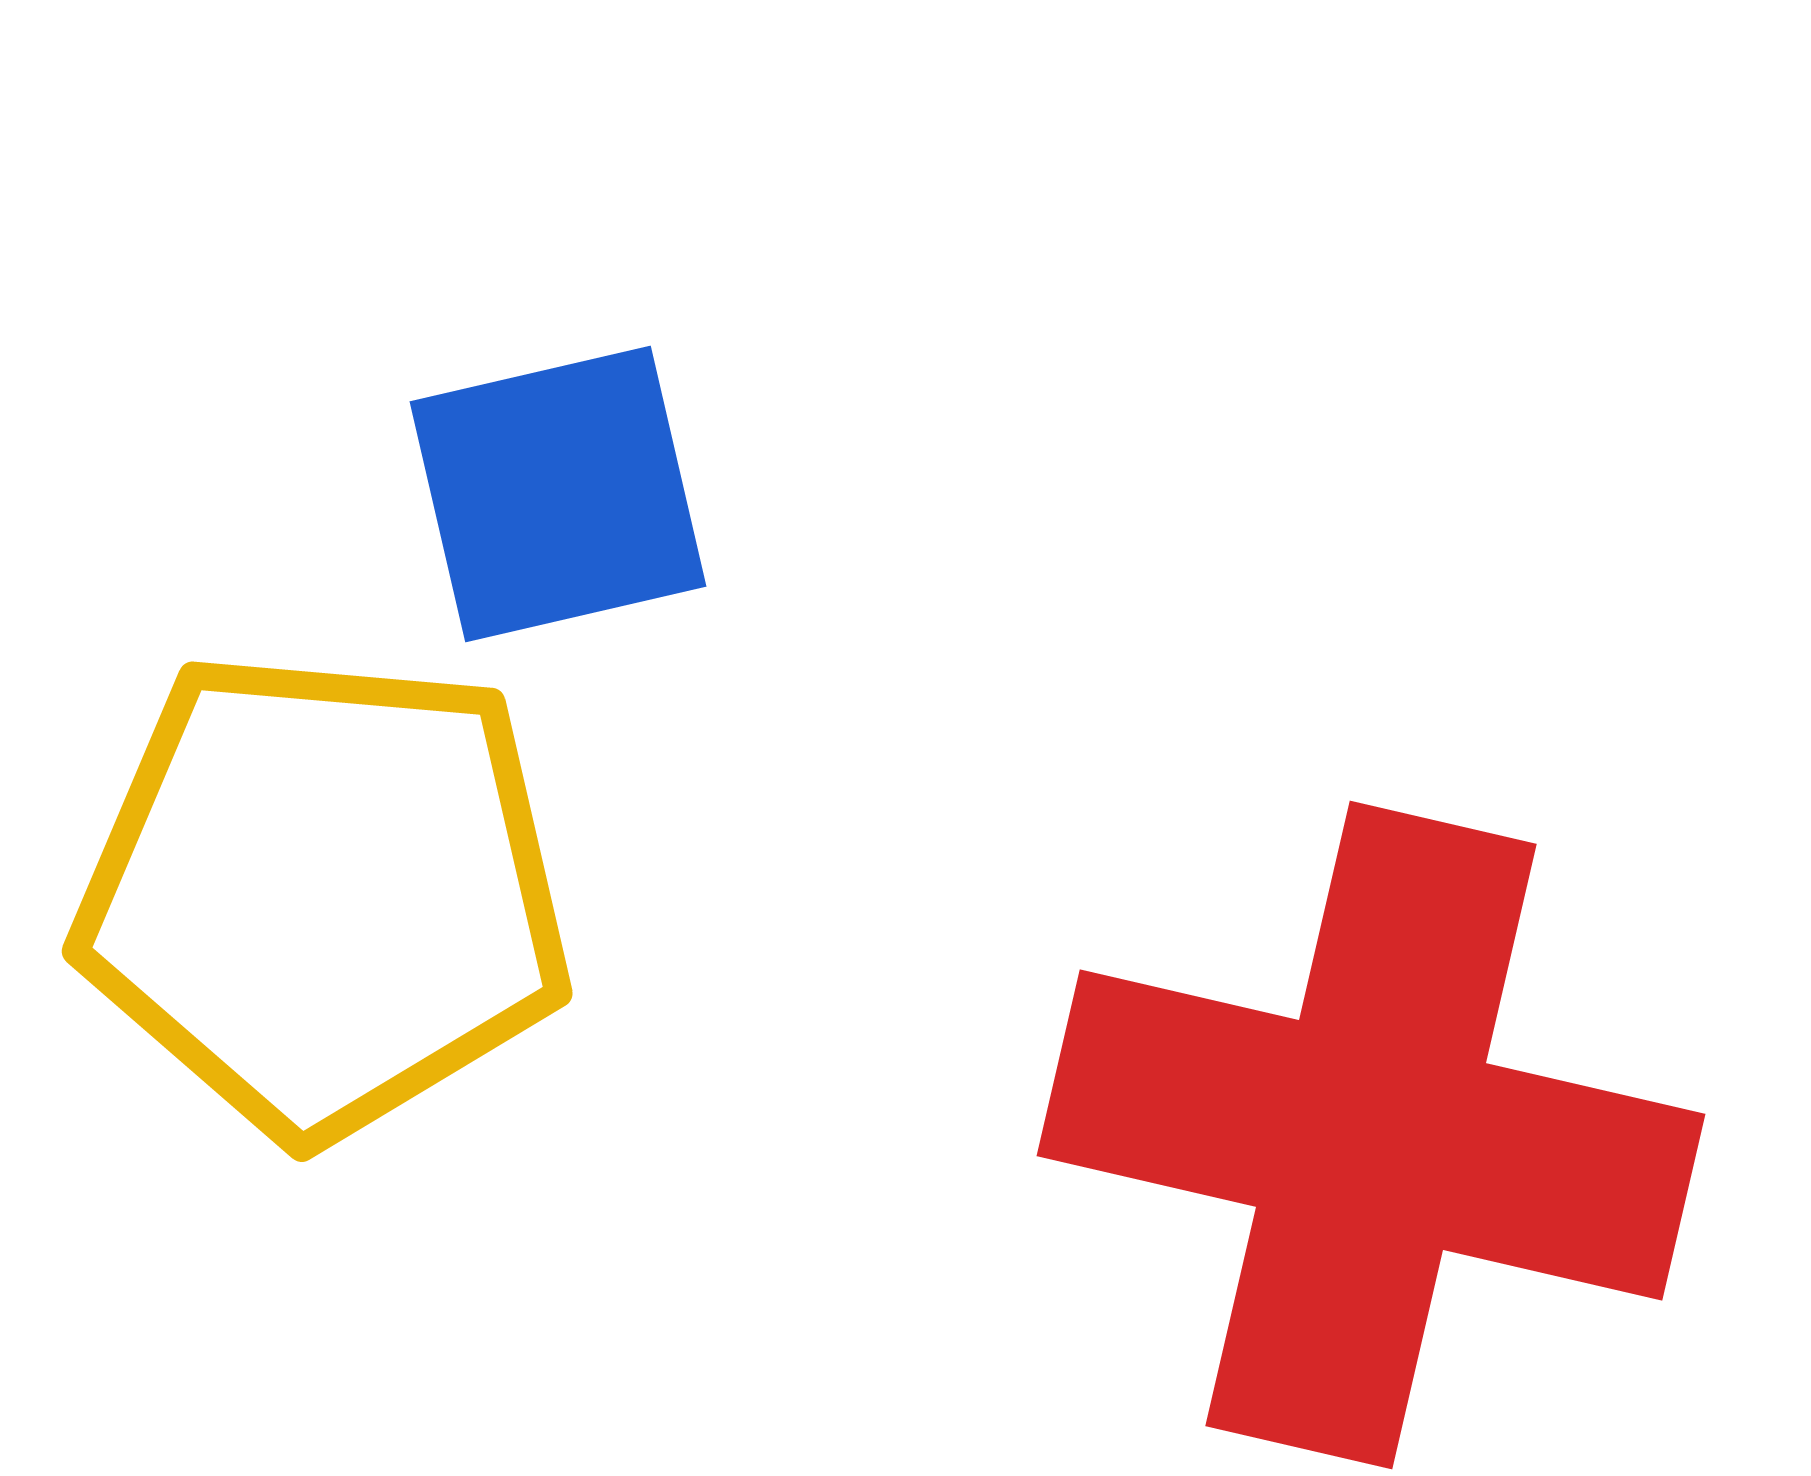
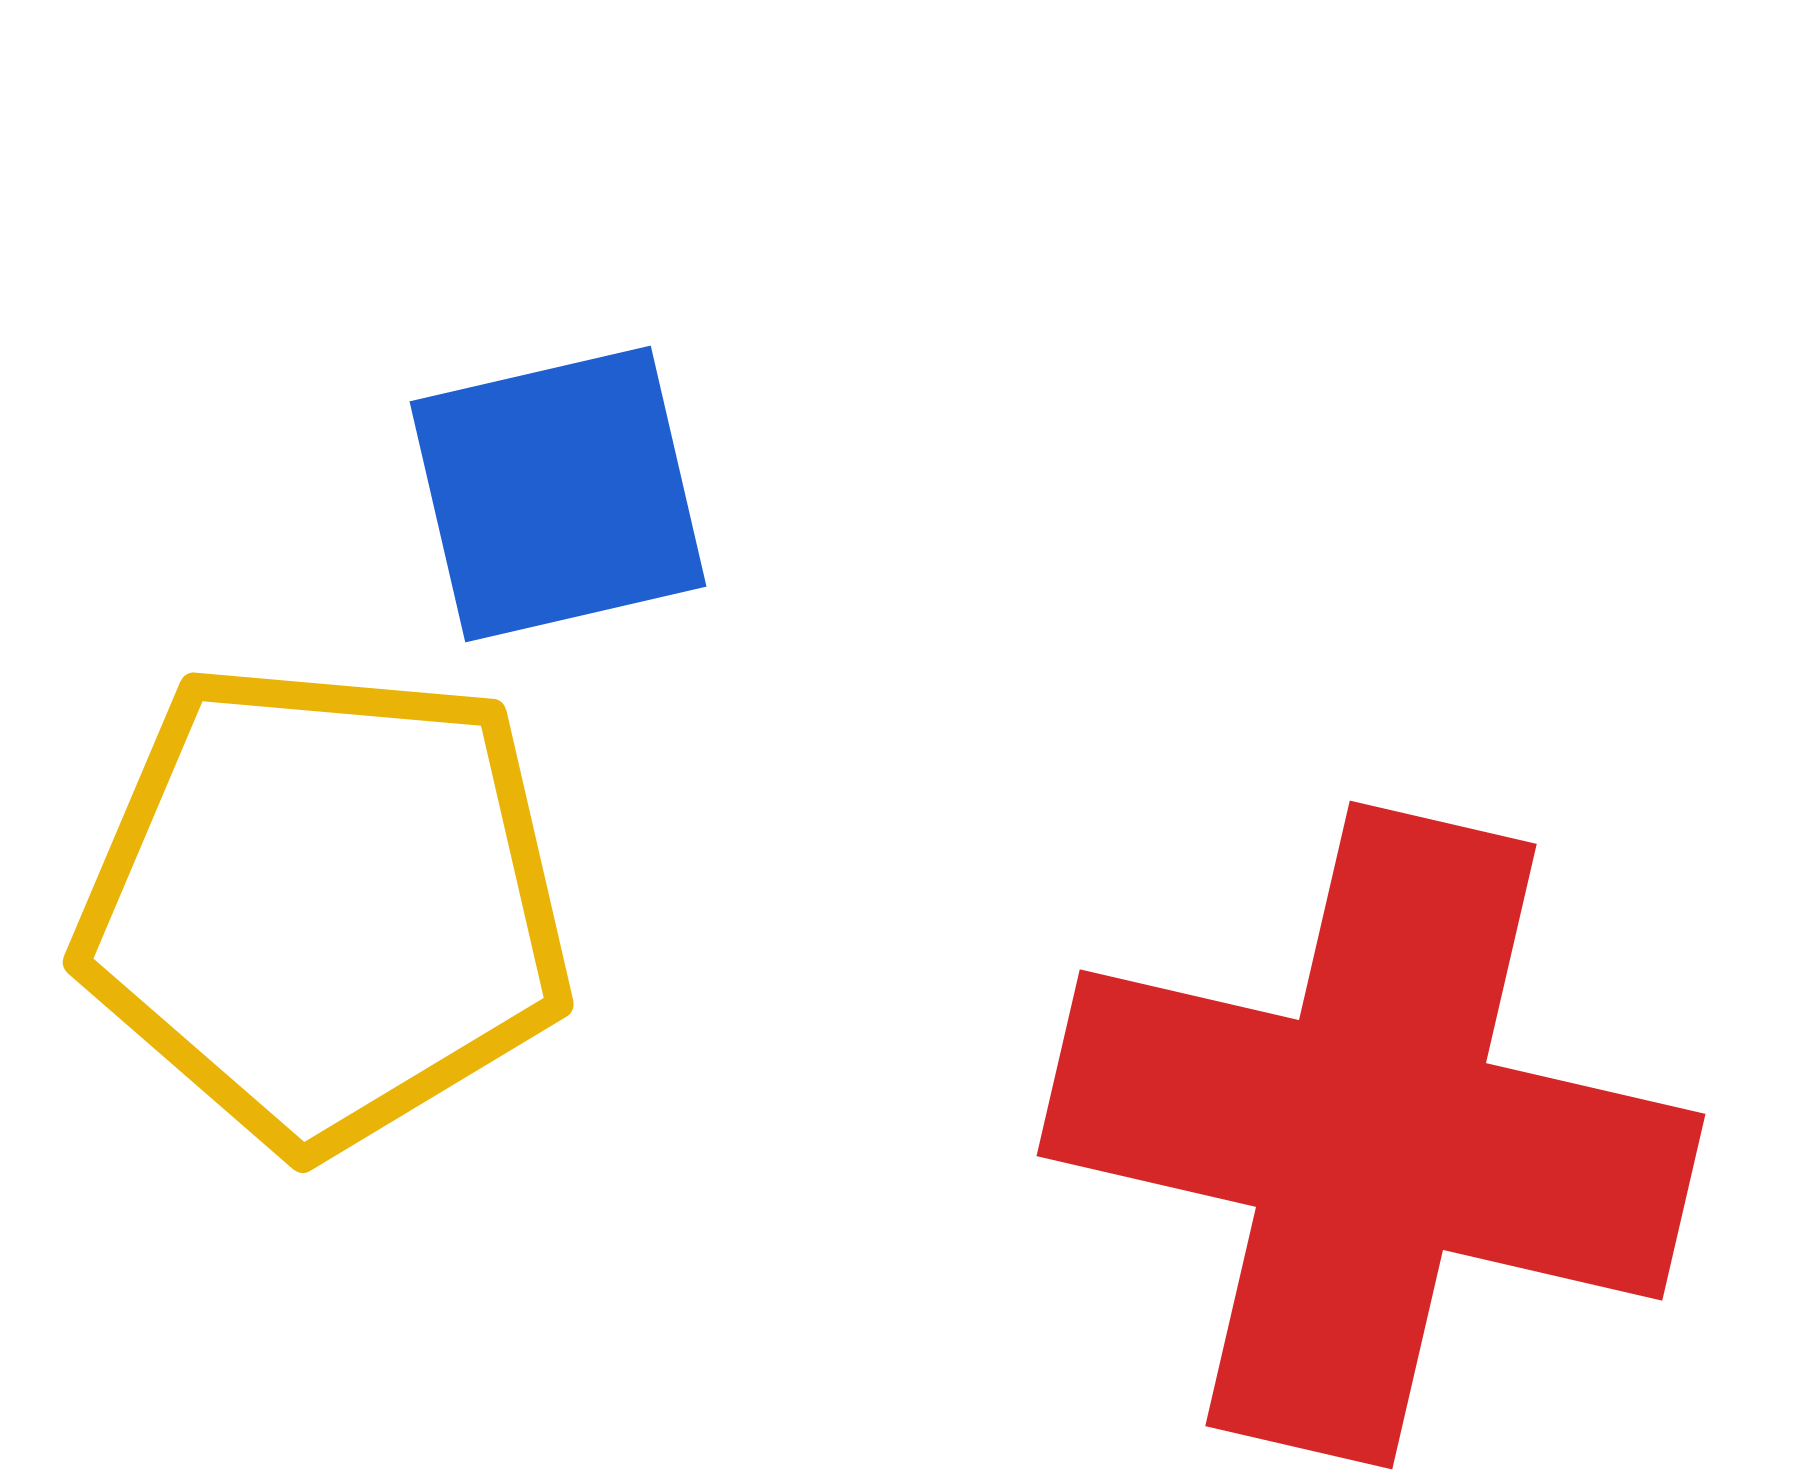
yellow pentagon: moved 1 px right, 11 px down
